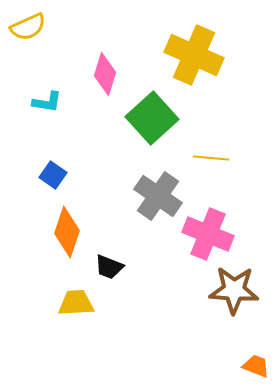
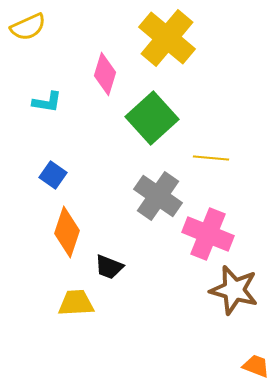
yellow cross: moved 27 px left, 17 px up; rotated 16 degrees clockwise
brown star: rotated 12 degrees clockwise
